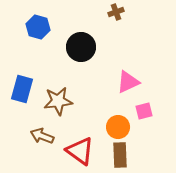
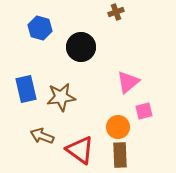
blue hexagon: moved 2 px right, 1 px down
pink triangle: rotated 15 degrees counterclockwise
blue rectangle: moved 4 px right; rotated 28 degrees counterclockwise
brown star: moved 3 px right, 4 px up
red triangle: moved 1 px up
